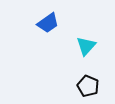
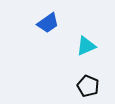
cyan triangle: rotated 25 degrees clockwise
